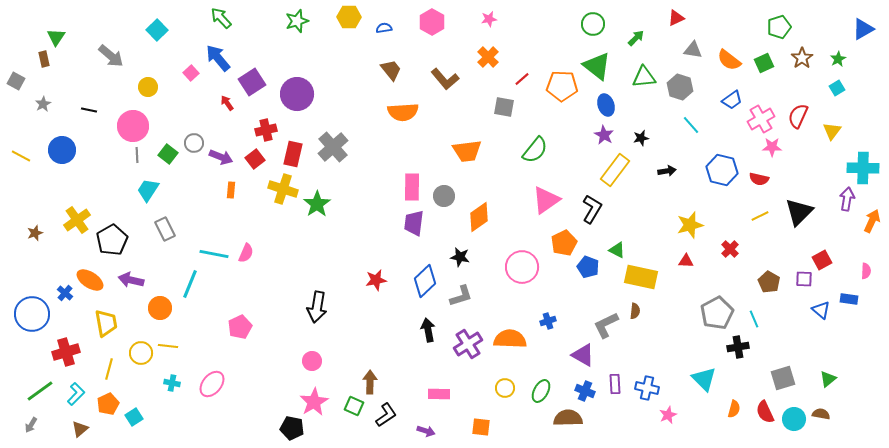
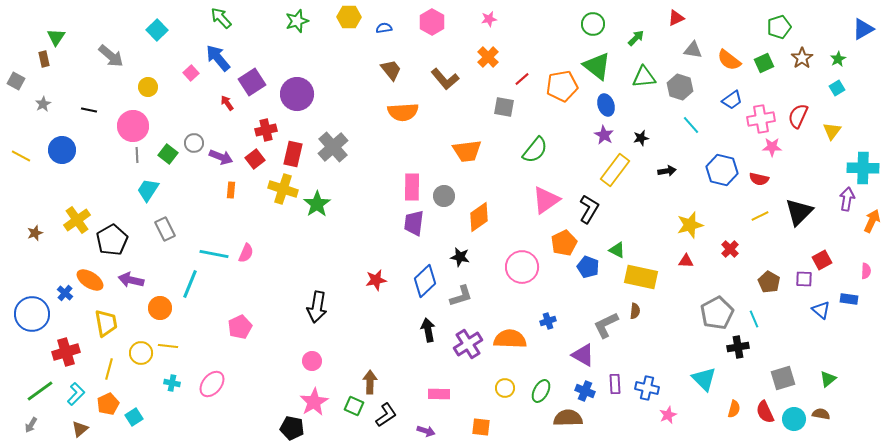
orange pentagon at (562, 86): rotated 12 degrees counterclockwise
pink cross at (761, 119): rotated 20 degrees clockwise
black L-shape at (592, 209): moved 3 px left
